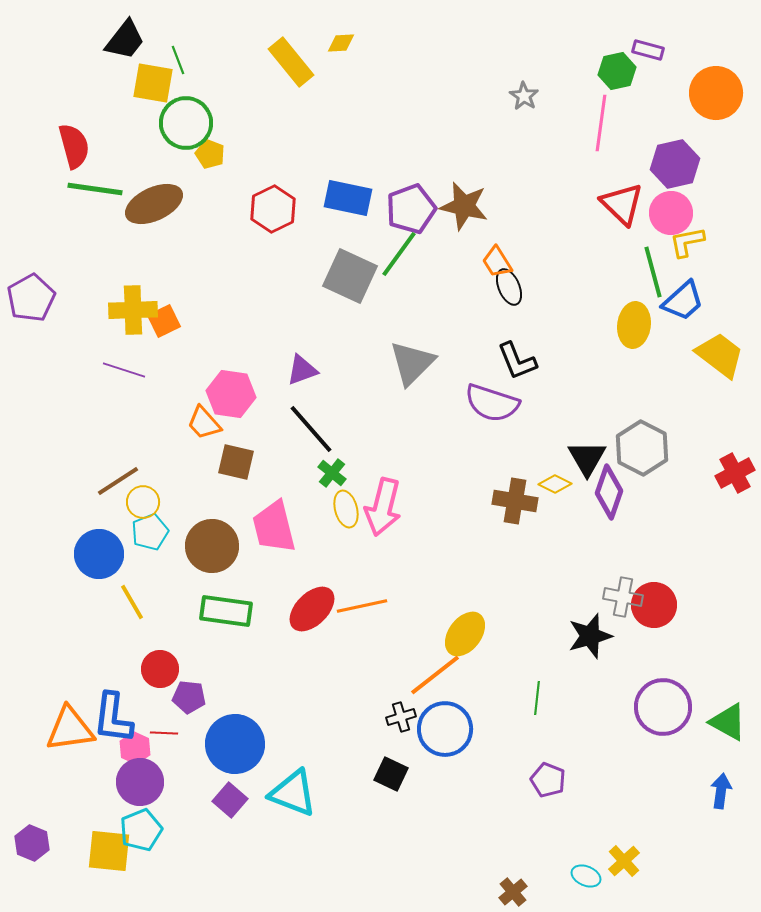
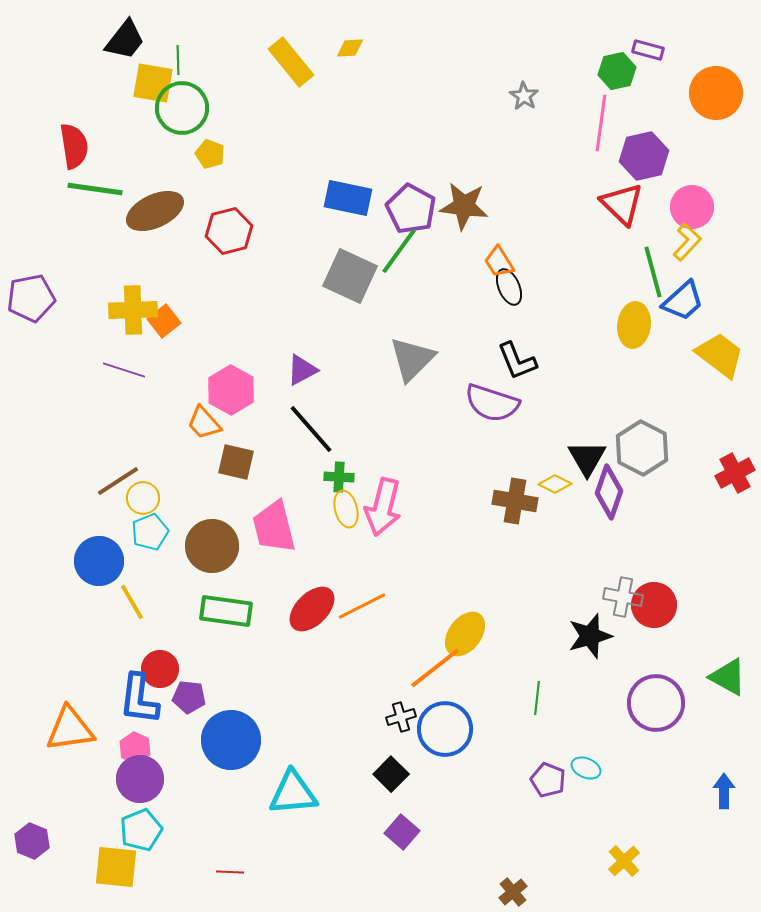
yellow diamond at (341, 43): moved 9 px right, 5 px down
green line at (178, 60): rotated 20 degrees clockwise
green circle at (186, 123): moved 4 px left, 15 px up
red semicircle at (74, 146): rotated 6 degrees clockwise
purple hexagon at (675, 164): moved 31 px left, 8 px up
brown ellipse at (154, 204): moved 1 px right, 7 px down
brown star at (464, 206): rotated 6 degrees counterclockwise
red hexagon at (273, 209): moved 44 px left, 22 px down; rotated 12 degrees clockwise
purple pentagon at (411, 209): rotated 24 degrees counterclockwise
pink circle at (671, 213): moved 21 px right, 6 px up
yellow L-shape at (687, 242): rotated 144 degrees clockwise
green line at (399, 254): moved 3 px up
orange trapezoid at (497, 262): moved 2 px right
purple pentagon at (31, 298): rotated 18 degrees clockwise
orange square at (164, 321): rotated 12 degrees counterclockwise
gray triangle at (412, 363): moved 4 px up
purple triangle at (302, 370): rotated 8 degrees counterclockwise
pink hexagon at (231, 394): moved 4 px up; rotated 21 degrees clockwise
green cross at (332, 473): moved 7 px right, 4 px down; rotated 36 degrees counterclockwise
yellow circle at (143, 502): moved 4 px up
blue circle at (99, 554): moved 7 px down
orange line at (362, 606): rotated 15 degrees counterclockwise
orange line at (435, 675): moved 7 px up
purple circle at (663, 707): moved 7 px left, 4 px up
blue L-shape at (113, 718): moved 26 px right, 19 px up
green triangle at (728, 722): moved 45 px up
red line at (164, 733): moved 66 px right, 139 px down
blue circle at (235, 744): moved 4 px left, 4 px up
black square at (391, 774): rotated 20 degrees clockwise
purple circle at (140, 782): moved 3 px up
blue arrow at (721, 791): moved 3 px right; rotated 8 degrees counterclockwise
cyan triangle at (293, 793): rotated 26 degrees counterclockwise
purple square at (230, 800): moved 172 px right, 32 px down
purple hexagon at (32, 843): moved 2 px up
yellow square at (109, 851): moved 7 px right, 16 px down
cyan ellipse at (586, 876): moved 108 px up
